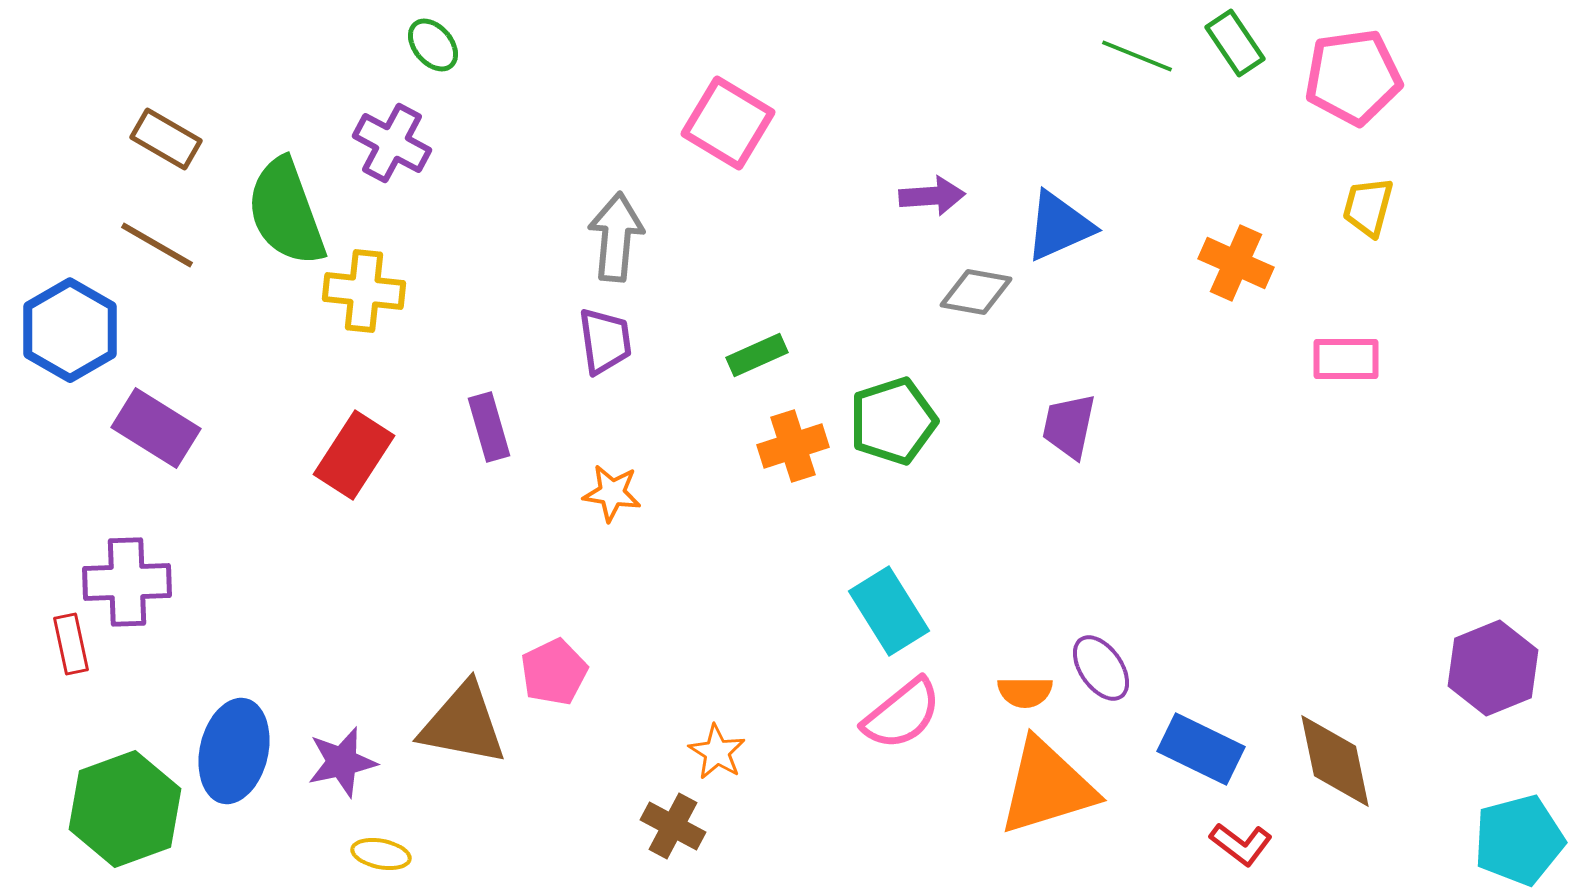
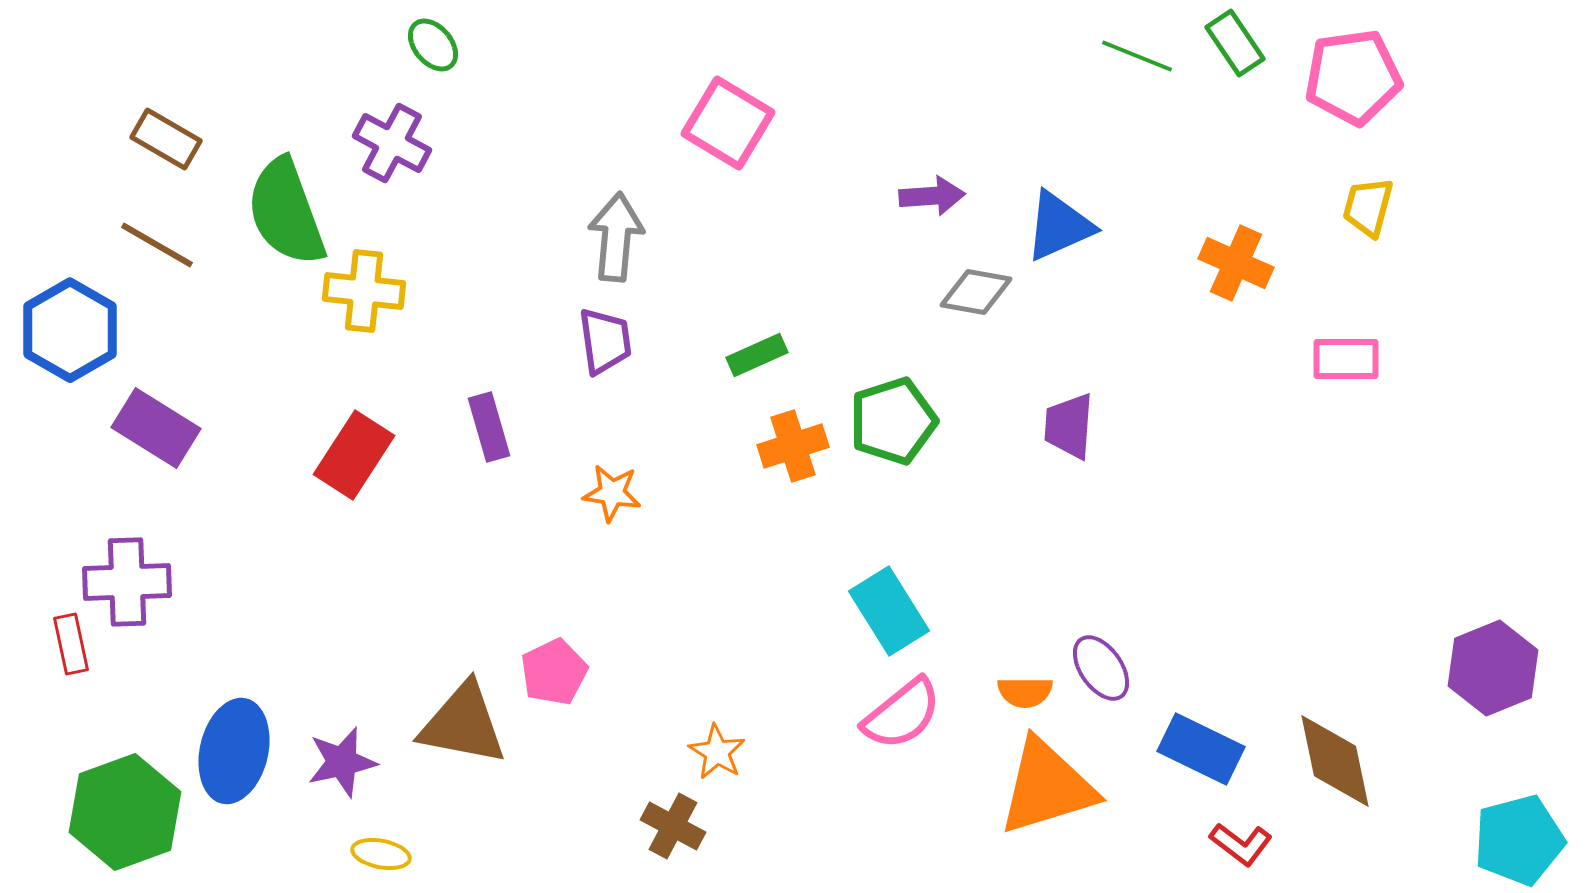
purple trapezoid at (1069, 426): rotated 8 degrees counterclockwise
green hexagon at (125, 809): moved 3 px down
